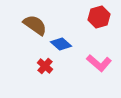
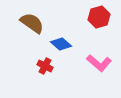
brown semicircle: moved 3 px left, 2 px up
red cross: rotated 14 degrees counterclockwise
